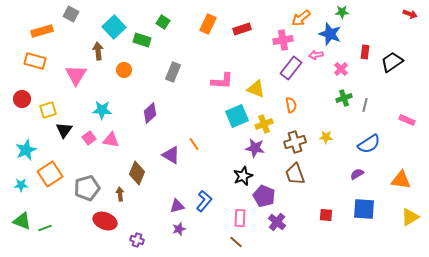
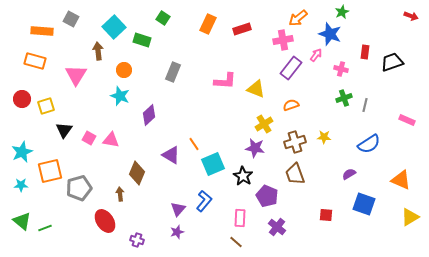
green star at (342, 12): rotated 24 degrees counterclockwise
gray square at (71, 14): moved 5 px down
red arrow at (410, 14): moved 1 px right, 2 px down
orange arrow at (301, 18): moved 3 px left
green square at (163, 22): moved 4 px up
orange rectangle at (42, 31): rotated 20 degrees clockwise
pink arrow at (316, 55): rotated 136 degrees clockwise
black trapezoid at (392, 62): rotated 15 degrees clockwise
pink cross at (341, 69): rotated 32 degrees counterclockwise
pink L-shape at (222, 81): moved 3 px right
orange semicircle at (291, 105): rotated 98 degrees counterclockwise
yellow square at (48, 110): moved 2 px left, 4 px up
cyan star at (102, 110): moved 18 px right, 14 px up; rotated 18 degrees clockwise
purple diamond at (150, 113): moved 1 px left, 2 px down
cyan square at (237, 116): moved 24 px left, 48 px down
yellow cross at (264, 124): rotated 12 degrees counterclockwise
yellow star at (326, 137): moved 2 px left
pink square at (89, 138): rotated 24 degrees counterclockwise
cyan star at (26, 150): moved 4 px left, 2 px down
orange square at (50, 174): moved 3 px up; rotated 20 degrees clockwise
purple semicircle at (357, 174): moved 8 px left
black star at (243, 176): rotated 18 degrees counterclockwise
orange triangle at (401, 180): rotated 15 degrees clockwise
gray pentagon at (87, 188): moved 8 px left
purple pentagon at (264, 196): moved 3 px right
purple triangle at (177, 206): moved 1 px right, 3 px down; rotated 35 degrees counterclockwise
blue square at (364, 209): moved 5 px up; rotated 15 degrees clockwise
green triangle at (22, 221): rotated 18 degrees clockwise
red ellipse at (105, 221): rotated 35 degrees clockwise
purple cross at (277, 222): moved 5 px down
purple star at (179, 229): moved 2 px left, 3 px down
